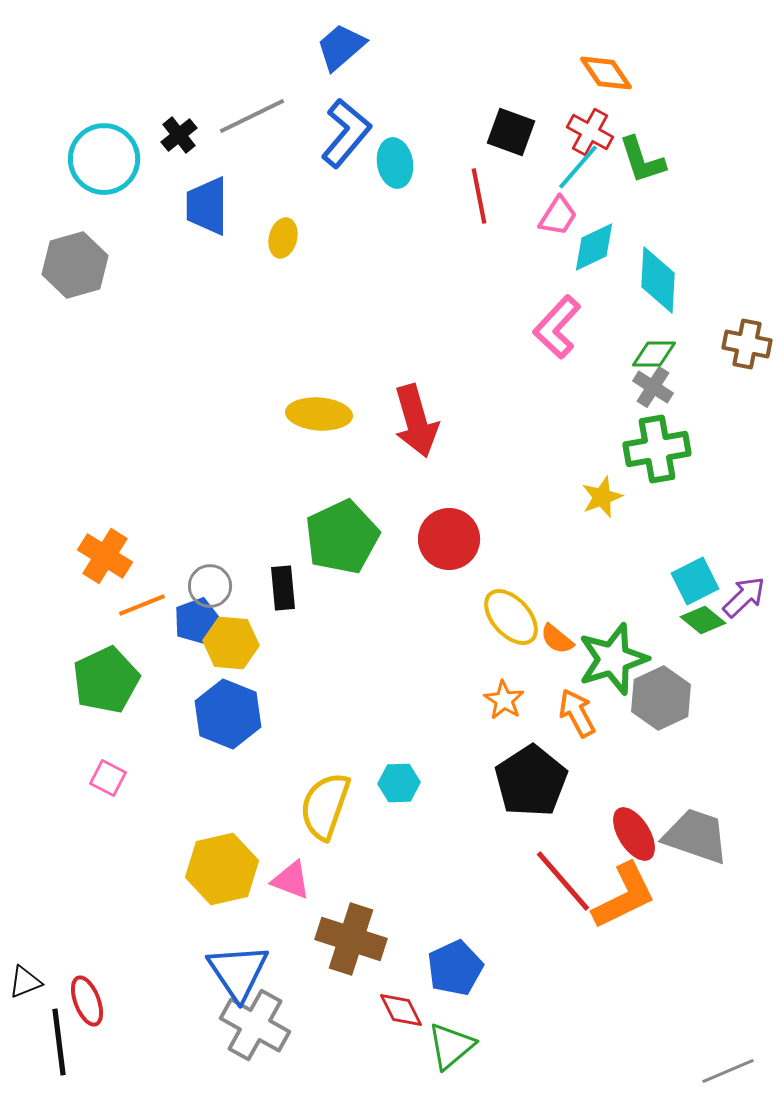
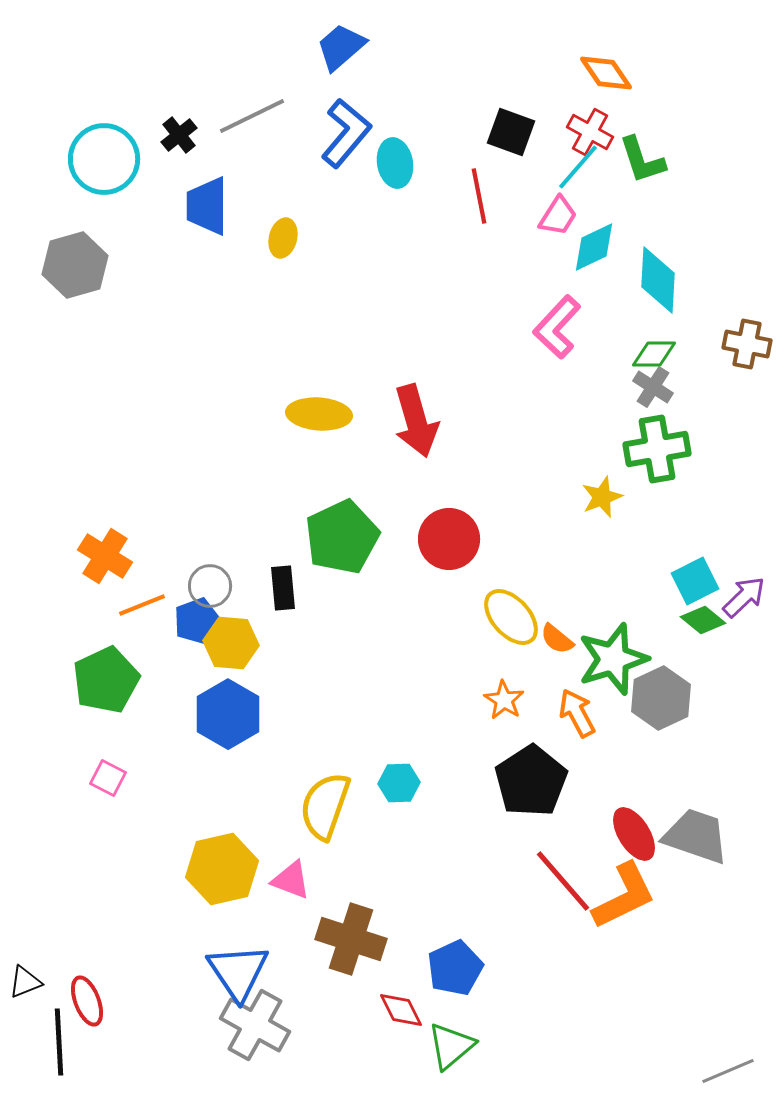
blue hexagon at (228, 714): rotated 8 degrees clockwise
black line at (59, 1042): rotated 4 degrees clockwise
